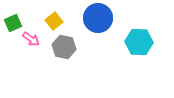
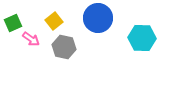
cyan hexagon: moved 3 px right, 4 px up
